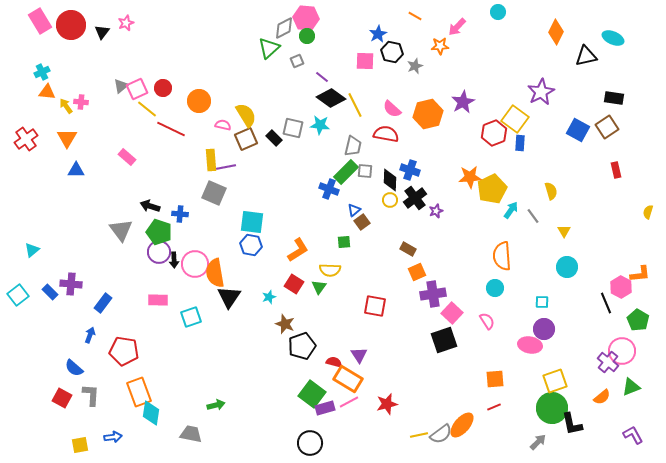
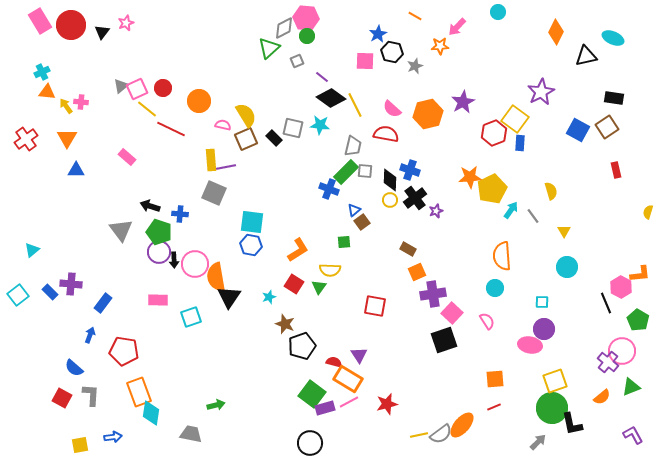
orange semicircle at (215, 273): moved 1 px right, 4 px down
